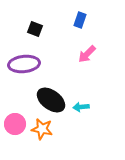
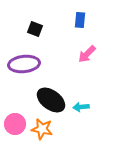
blue rectangle: rotated 14 degrees counterclockwise
